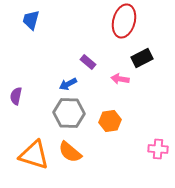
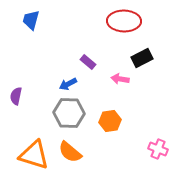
red ellipse: rotated 76 degrees clockwise
pink cross: rotated 18 degrees clockwise
